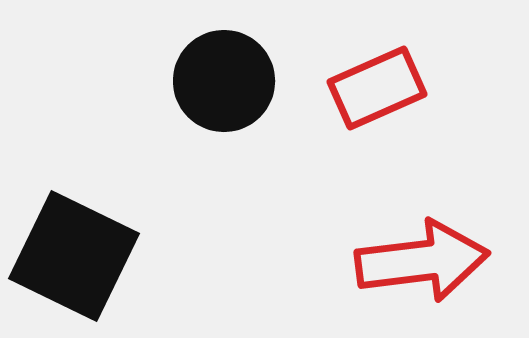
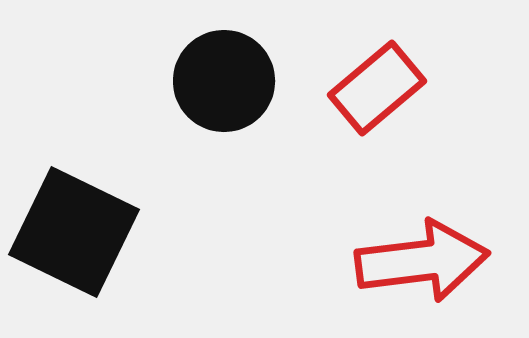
red rectangle: rotated 16 degrees counterclockwise
black square: moved 24 px up
